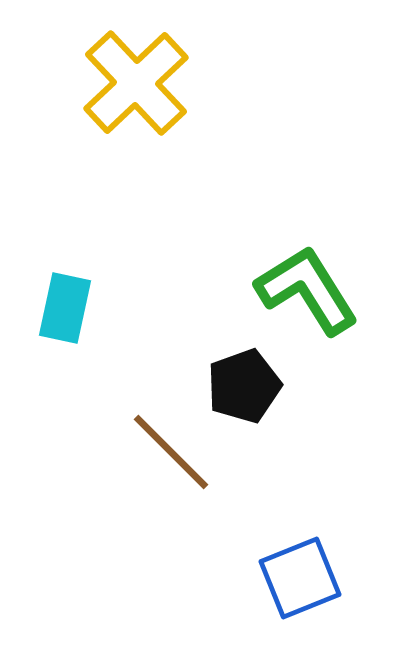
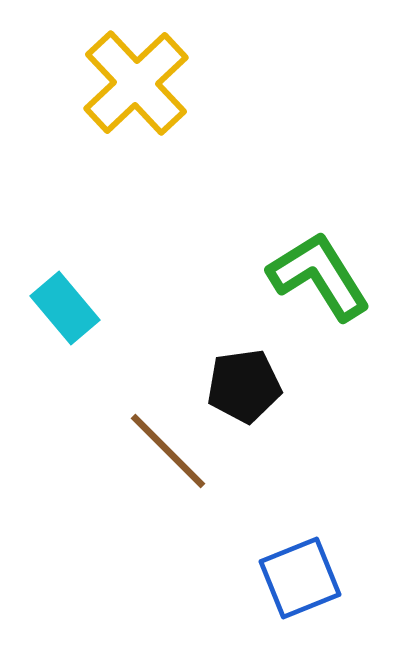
green L-shape: moved 12 px right, 14 px up
cyan rectangle: rotated 52 degrees counterclockwise
black pentagon: rotated 12 degrees clockwise
brown line: moved 3 px left, 1 px up
